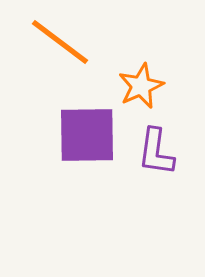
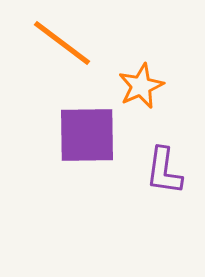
orange line: moved 2 px right, 1 px down
purple L-shape: moved 8 px right, 19 px down
